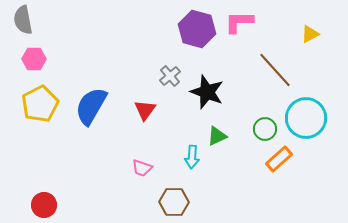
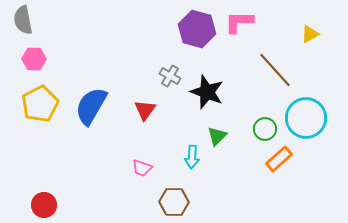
gray cross: rotated 20 degrees counterclockwise
green triangle: rotated 20 degrees counterclockwise
